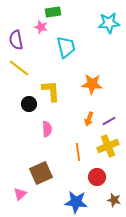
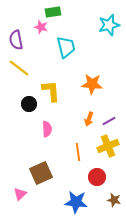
cyan star: moved 2 px down; rotated 10 degrees counterclockwise
